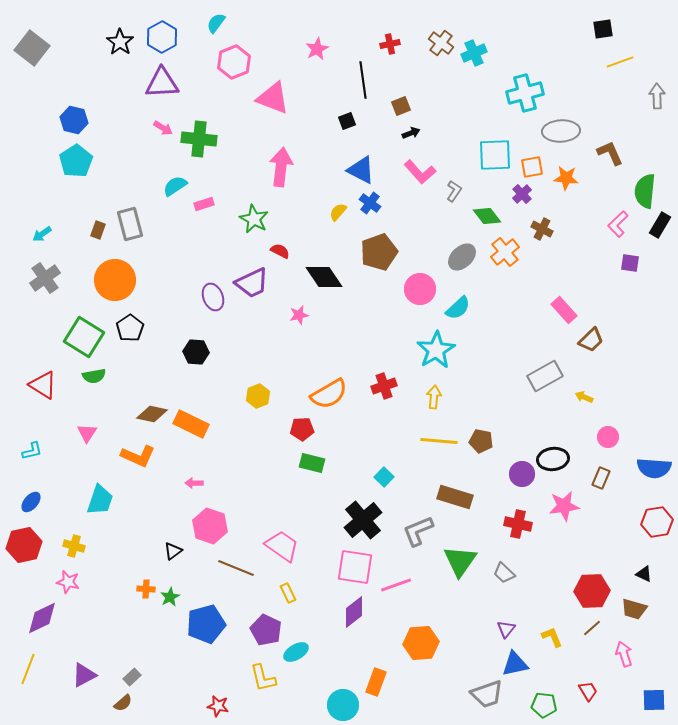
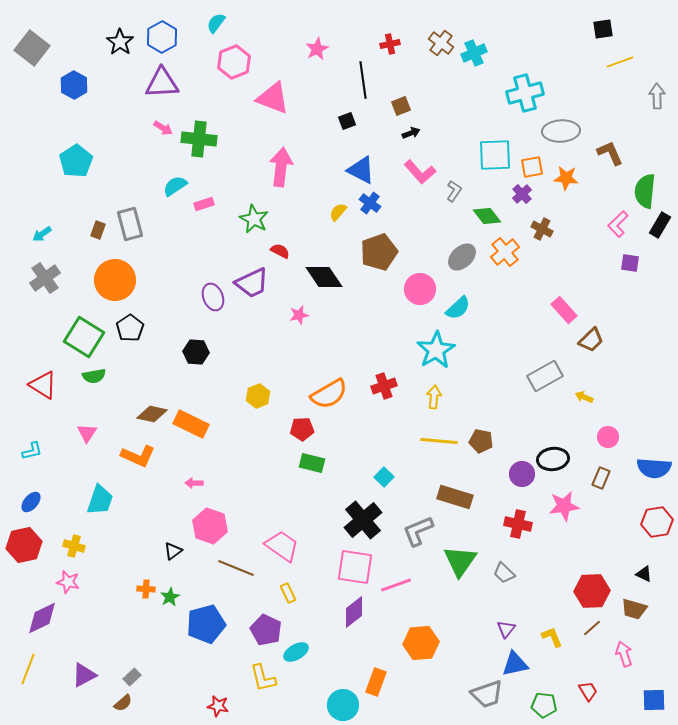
blue hexagon at (74, 120): moved 35 px up; rotated 16 degrees clockwise
